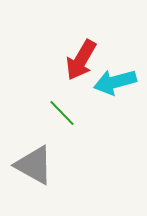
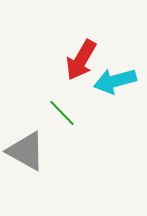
cyan arrow: moved 1 px up
gray triangle: moved 8 px left, 14 px up
